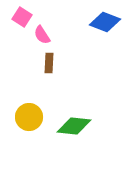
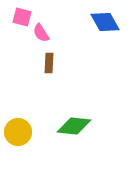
pink square: rotated 18 degrees counterclockwise
blue diamond: rotated 40 degrees clockwise
pink semicircle: moved 1 px left, 2 px up
yellow circle: moved 11 px left, 15 px down
